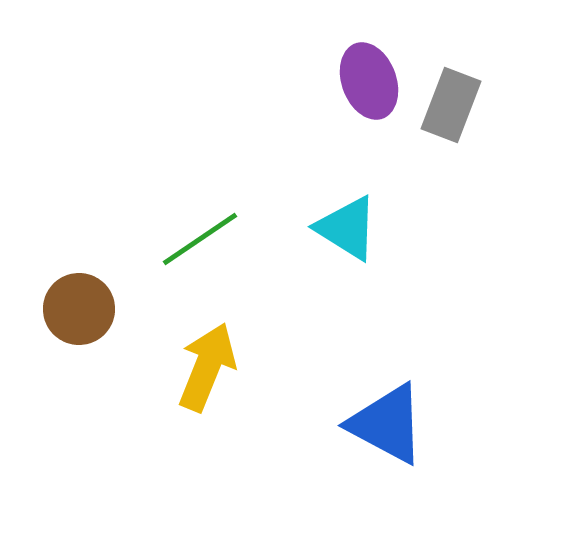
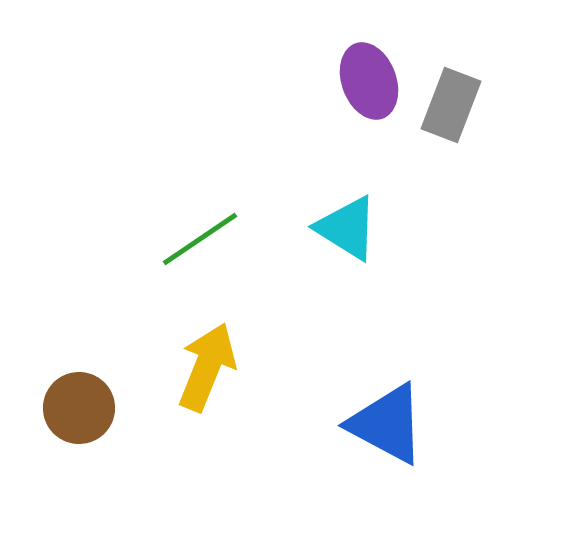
brown circle: moved 99 px down
